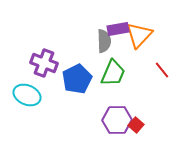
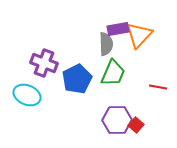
gray semicircle: moved 2 px right, 3 px down
red line: moved 4 px left, 17 px down; rotated 42 degrees counterclockwise
